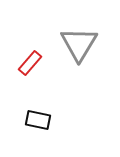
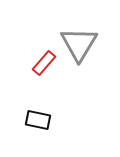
red rectangle: moved 14 px right
